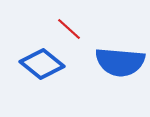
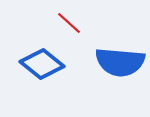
red line: moved 6 px up
